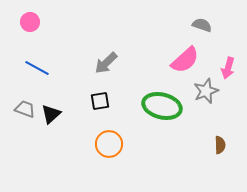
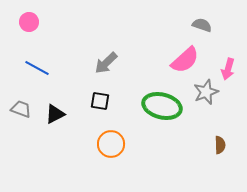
pink circle: moved 1 px left
pink arrow: moved 1 px down
gray star: moved 1 px down
black square: rotated 18 degrees clockwise
gray trapezoid: moved 4 px left
black triangle: moved 4 px right; rotated 15 degrees clockwise
orange circle: moved 2 px right
